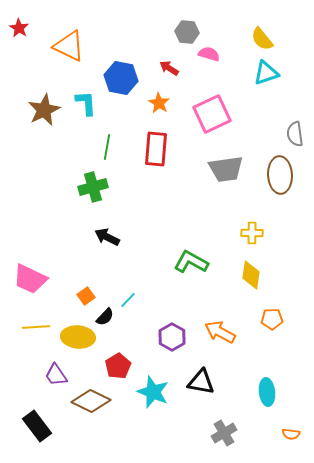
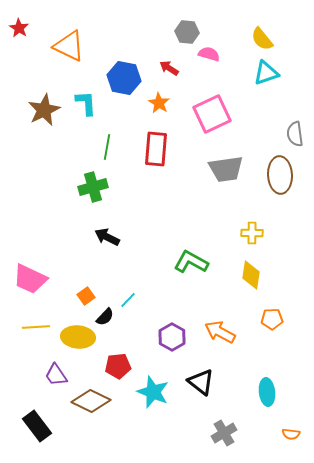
blue hexagon: moved 3 px right
red pentagon: rotated 25 degrees clockwise
black triangle: rotated 28 degrees clockwise
